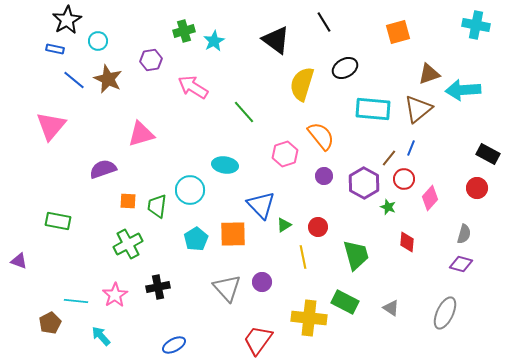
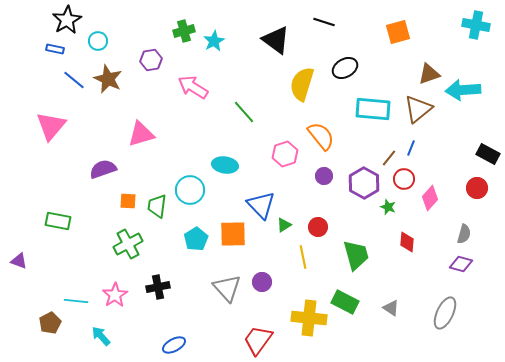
black line at (324, 22): rotated 40 degrees counterclockwise
